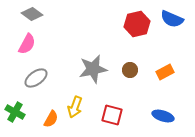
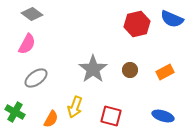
gray star: rotated 24 degrees counterclockwise
red square: moved 1 px left, 1 px down
